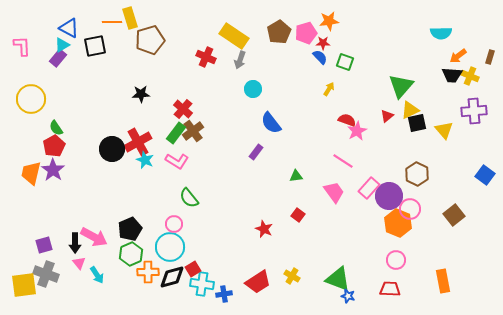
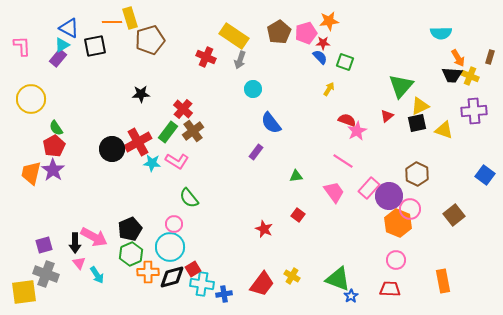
orange arrow at (458, 56): moved 2 px down; rotated 84 degrees counterclockwise
yellow triangle at (410, 110): moved 10 px right, 4 px up
yellow triangle at (444, 130): rotated 30 degrees counterclockwise
green rectangle at (176, 133): moved 8 px left, 1 px up
cyan star at (145, 160): moved 7 px right, 3 px down; rotated 18 degrees counterclockwise
red trapezoid at (258, 282): moved 4 px right, 2 px down; rotated 20 degrees counterclockwise
yellow square at (24, 285): moved 7 px down
blue star at (348, 296): moved 3 px right; rotated 24 degrees clockwise
